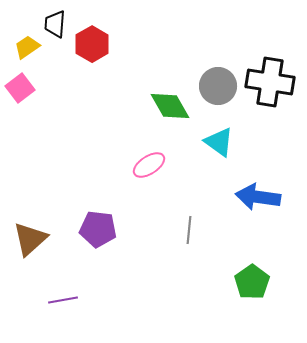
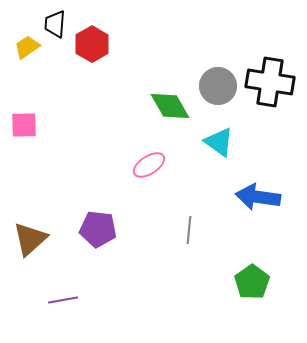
pink square: moved 4 px right, 37 px down; rotated 36 degrees clockwise
